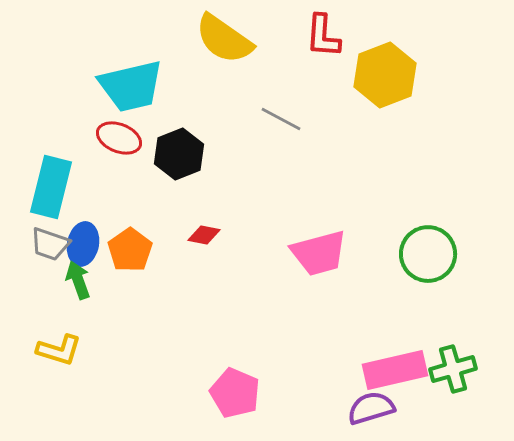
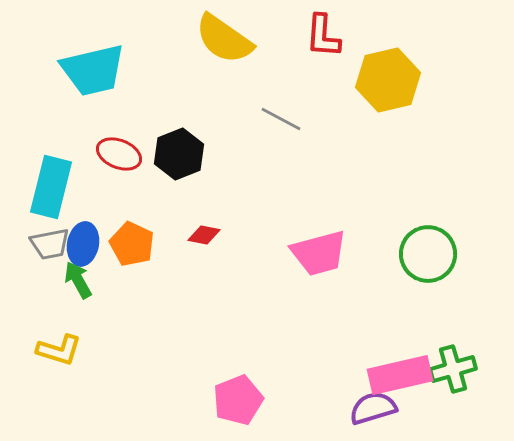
yellow hexagon: moved 3 px right, 5 px down; rotated 8 degrees clockwise
cyan trapezoid: moved 38 px left, 16 px up
red ellipse: moved 16 px down
gray trapezoid: rotated 30 degrees counterclockwise
orange pentagon: moved 2 px right, 6 px up; rotated 12 degrees counterclockwise
green arrow: rotated 9 degrees counterclockwise
pink rectangle: moved 5 px right, 5 px down
pink pentagon: moved 3 px right, 7 px down; rotated 27 degrees clockwise
purple semicircle: moved 2 px right
